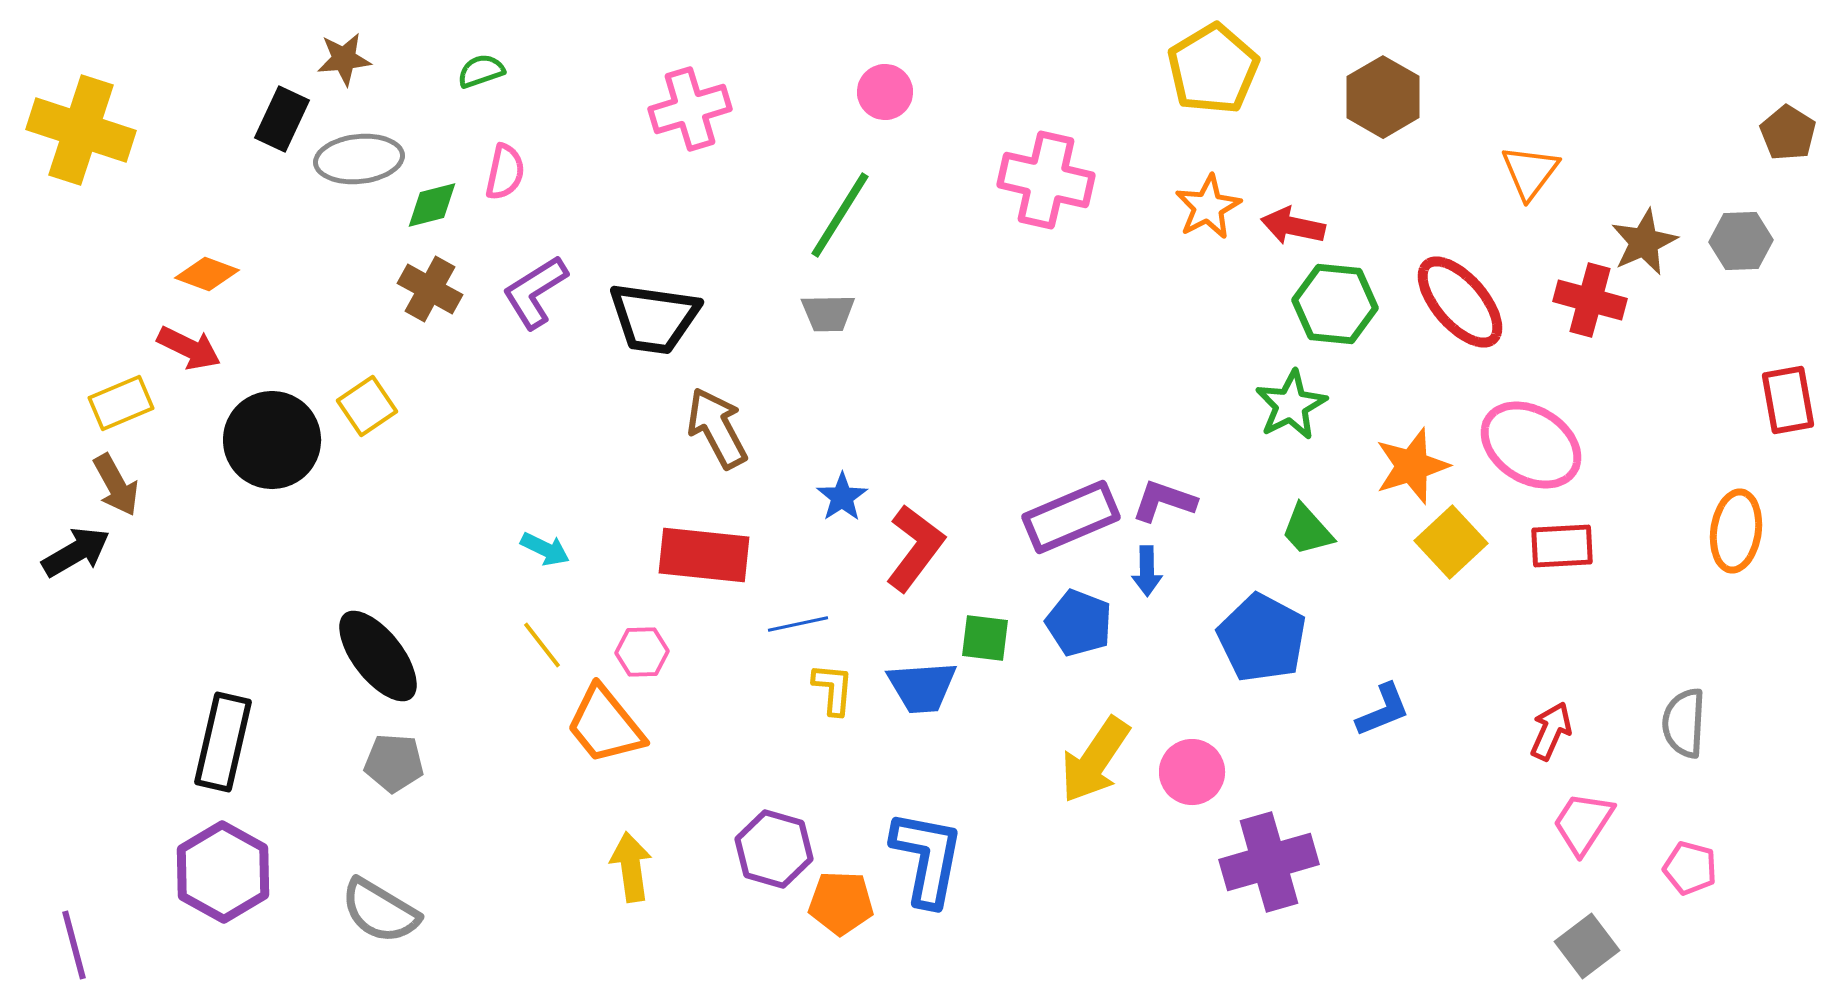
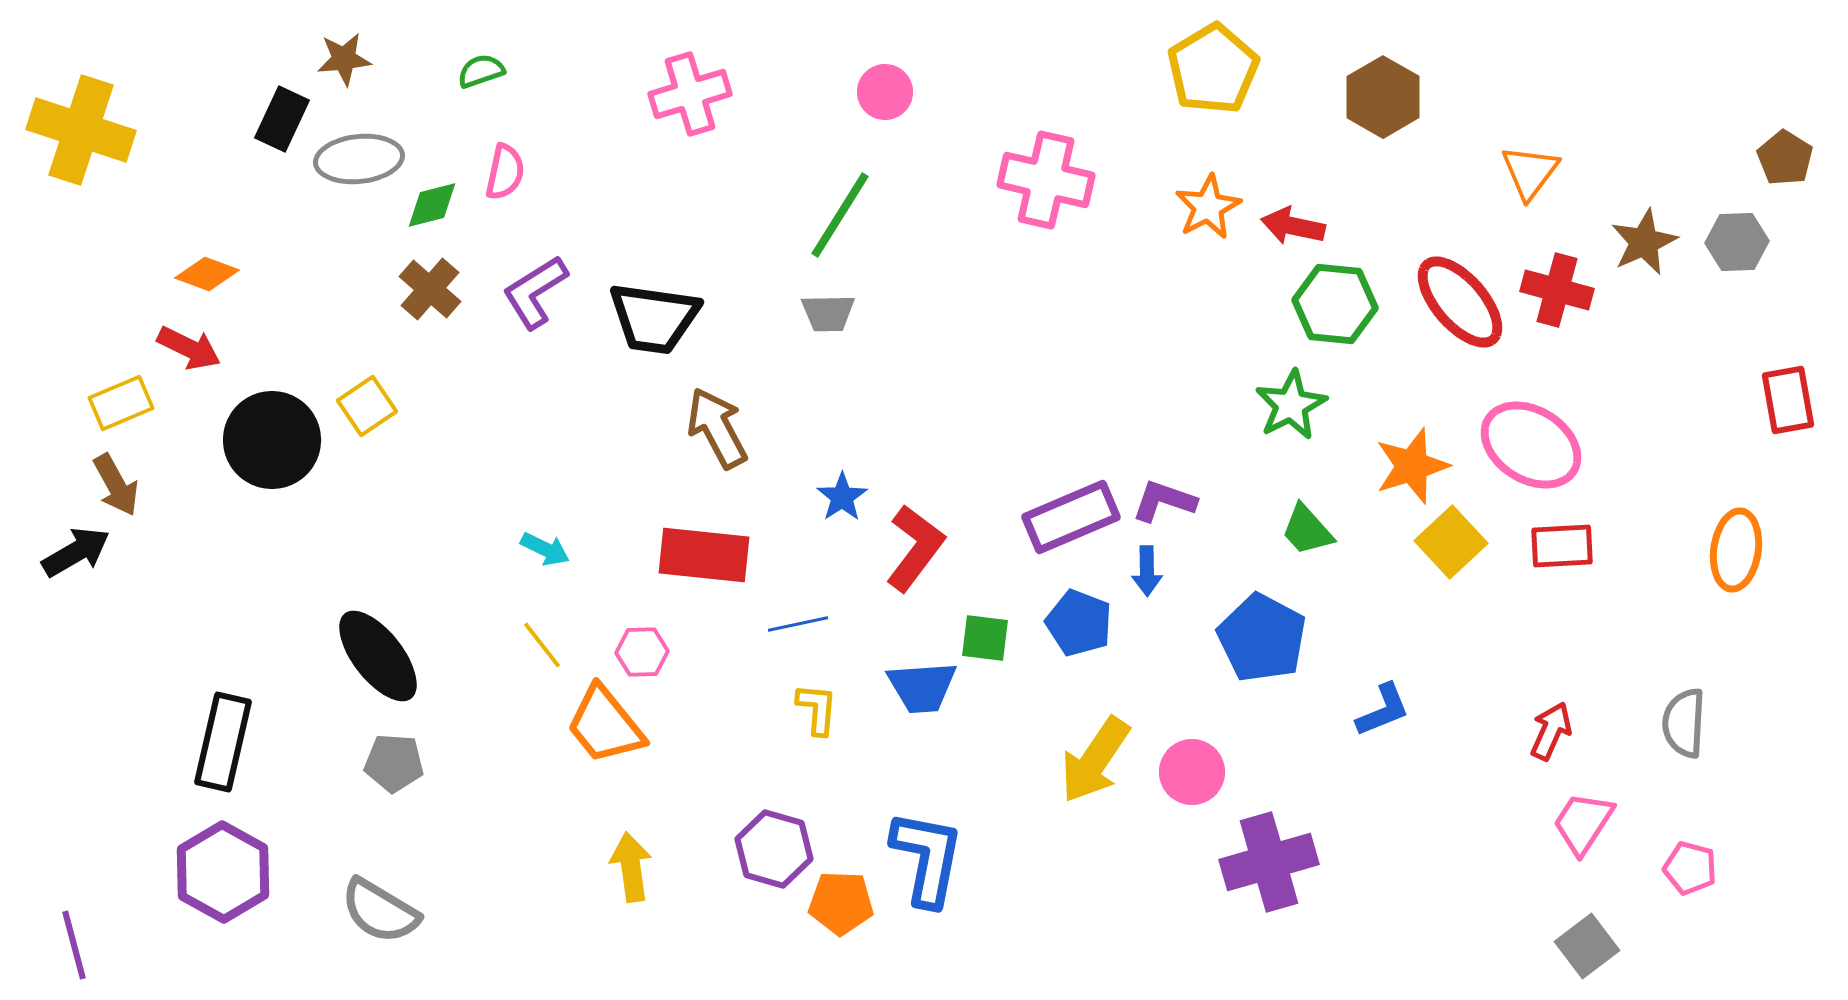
pink cross at (690, 109): moved 15 px up
brown pentagon at (1788, 133): moved 3 px left, 25 px down
gray hexagon at (1741, 241): moved 4 px left, 1 px down
brown cross at (430, 289): rotated 12 degrees clockwise
red cross at (1590, 300): moved 33 px left, 10 px up
orange ellipse at (1736, 531): moved 19 px down
yellow L-shape at (833, 689): moved 16 px left, 20 px down
